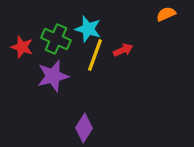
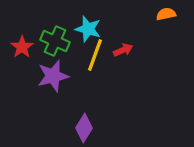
orange semicircle: rotated 12 degrees clockwise
green cross: moved 1 px left, 2 px down
red star: rotated 20 degrees clockwise
